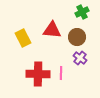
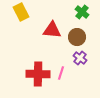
green cross: rotated 24 degrees counterclockwise
yellow rectangle: moved 2 px left, 26 px up
pink line: rotated 16 degrees clockwise
